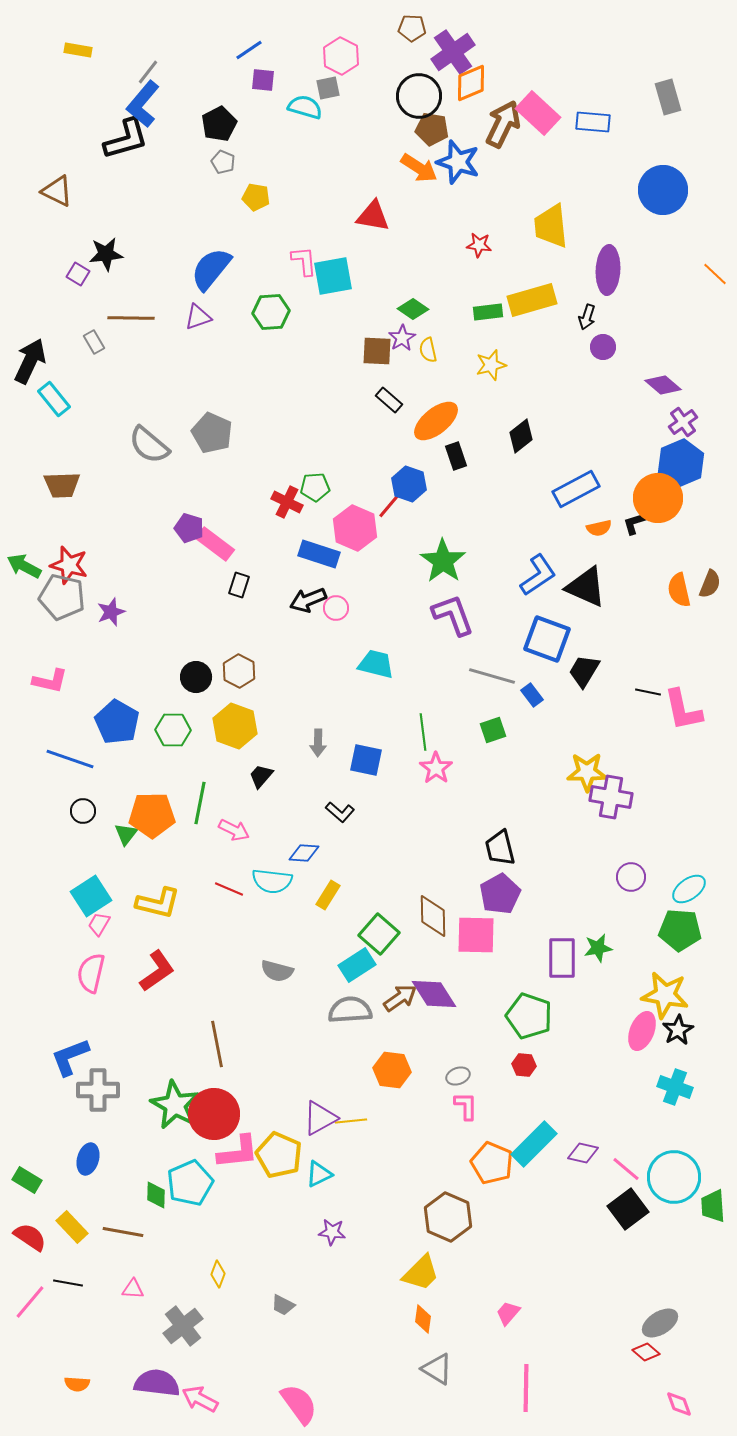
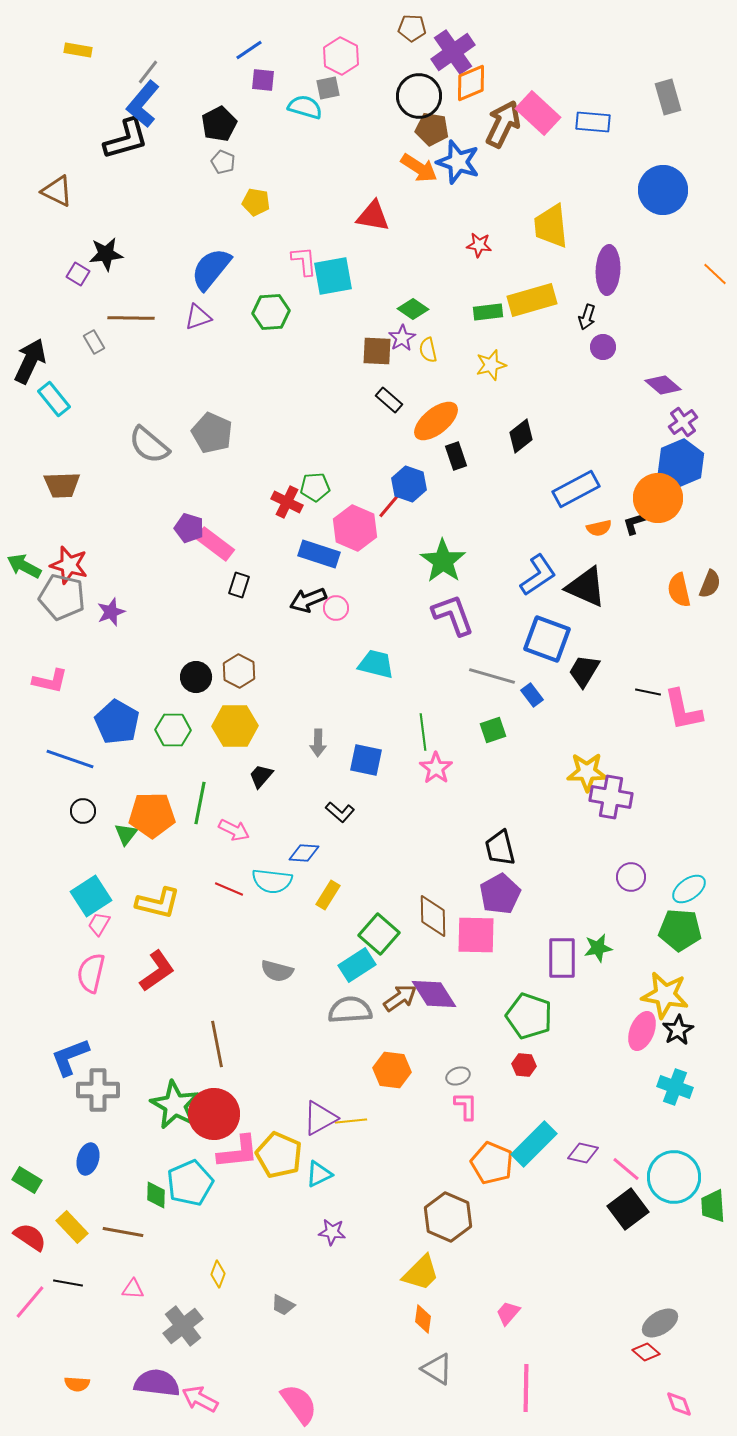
yellow pentagon at (256, 197): moved 5 px down
yellow hexagon at (235, 726): rotated 21 degrees counterclockwise
